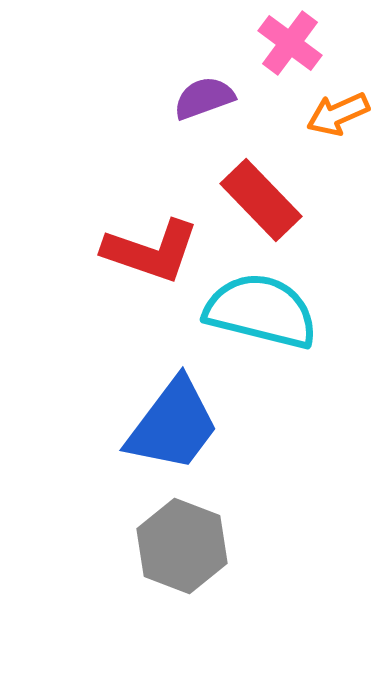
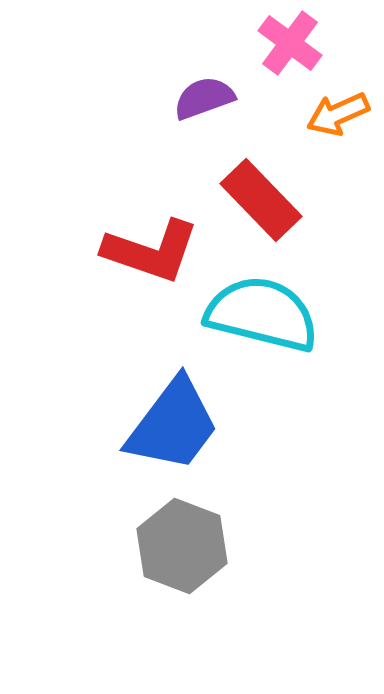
cyan semicircle: moved 1 px right, 3 px down
